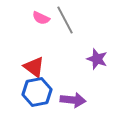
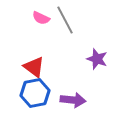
blue hexagon: moved 2 px left, 1 px down
